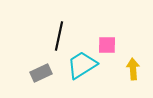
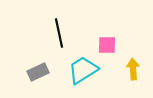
black line: moved 3 px up; rotated 24 degrees counterclockwise
cyan trapezoid: moved 1 px right, 5 px down
gray rectangle: moved 3 px left, 1 px up
